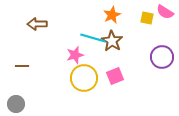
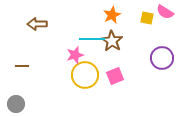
cyan line: moved 1 px left, 1 px down; rotated 15 degrees counterclockwise
purple circle: moved 1 px down
yellow circle: moved 1 px right, 3 px up
